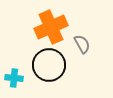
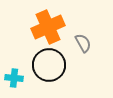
orange cross: moved 3 px left
gray semicircle: moved 1 px right, 1 px up
